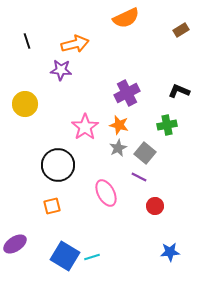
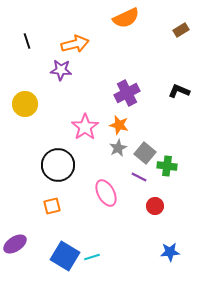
green cross: moved 41 px down; rotated 18 degrees clockwise
